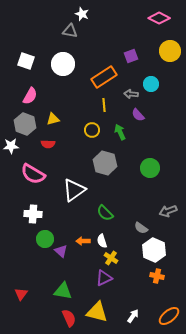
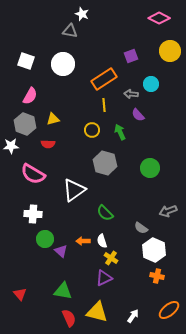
orange rectangle at (104, 77): moved 2 px down
red triangle at (21, 294): moved 1 px left; rotated 16 degrees counterclockwise
orange ellipse at (169, 316): moved 6 px up
